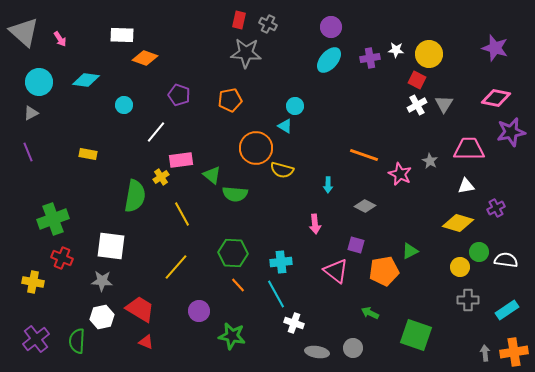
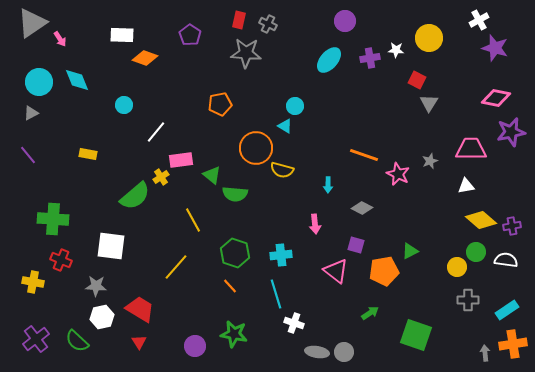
purple circle at (331, 27): moved 14 px right, 6 px up
gray triangle at (24, 32): moved 8 px right, 9 px up; rotated 44 degrees clockwise
yellow circle at (429, 54): moved 16 px up
cyan diamond at (86, 80): moved 9 px left; rotated 60 degrees clockwise
purple pentagon at (179, 95): moved 11 px right, 60 px up; rotated 15 degrees clockwise
orange pentagon at (230, 100): moved 10 px left, 4 px down
gray triangle at (444, 104): moved 15 px left, 1 px up
white cross at (417, 105): moved 62 px right, 85 px up
pink trapezoid at (469, 149): moved 2 px right
purple line at (28, 152): moved 3 px down; rotated 18 degrees counterclockwise
gray star at (430, 161): rotated 21 degrees clockwise
pink star at (400, 174): moved 2 px left
green semicircle at (135, 196): rotated 40 degrees clockwise
gray diamond at (365, 206): moved 3 px left, 2 px down
purple cross at (496, 208): moved 16 px right, 18 px down; rotated 18 degrees clockwise
yellow line at (182, 214): moved 11 px right, 6 px down
green cross at (53, 219): rotated 24 degrees clockwise
yellow diamond at (458, 223): moved 23 px right, 3 px up; rotated 24 degrees clockwise
green circle at (479, 252): moved 3 px left
green hexagon at (233, 253): moved 2 px right; rotated 16 degrees clockwise
red cross at (62, 258): moved 1 px left, 2 px down
cyan cross at (281, 262): moved 7 px up
yellow circle at (460, 267): moved 3 px left
gray star at (102, 281): moved 6 px left, 5 px down
orange line at (238, 285): moved 8 px left, 1 px down
cyan line at (276, 294): rotated 12 degrees clockwise
purple circle at (199, 311): moved 4 px left, 35 px down
green arrow at (370, 313): rotated 120 degrees clockwise
green star at (232, 336): moved 2 px right, 2 px up
green semicircle at (77, 341): rotated 50 degrees counterclockwise
red triangle at (146, 342): moved 7 px left; rotated 35 degrees clockwise
gray circle at (353, 348): moved 9 px left, 4 px down
orange cross at (514, 352): moved 1 px left, 8 px up
